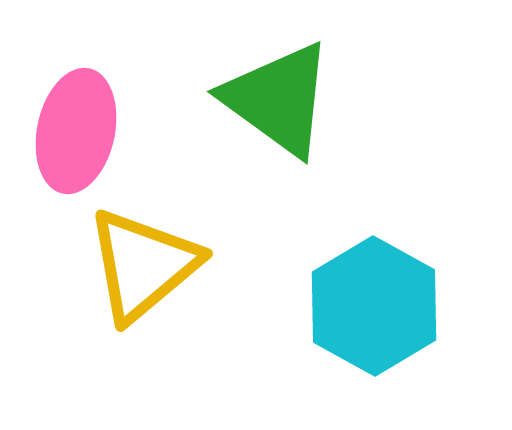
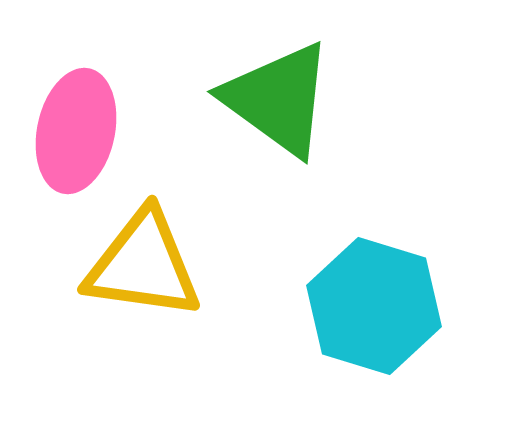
yellow triangle: rotated 48 degrees clockwise
cyan hexagon: rotated 12 degrees counterclockwise
